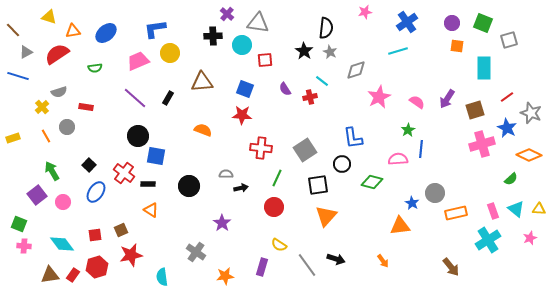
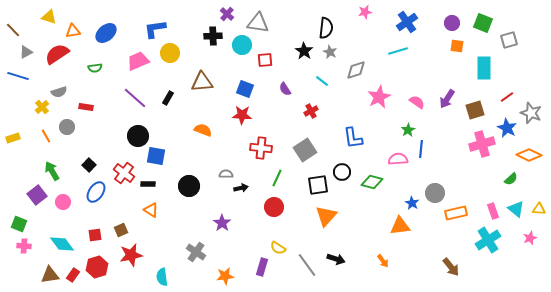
red cross at (310, 97): moved 1 px right, 14 px down; rotated 16 degrees counterclockwise
black circle at (342, 164): moved 8 px down
yellow semicircle at (279, 245): moved 1 px left, 3 px down
